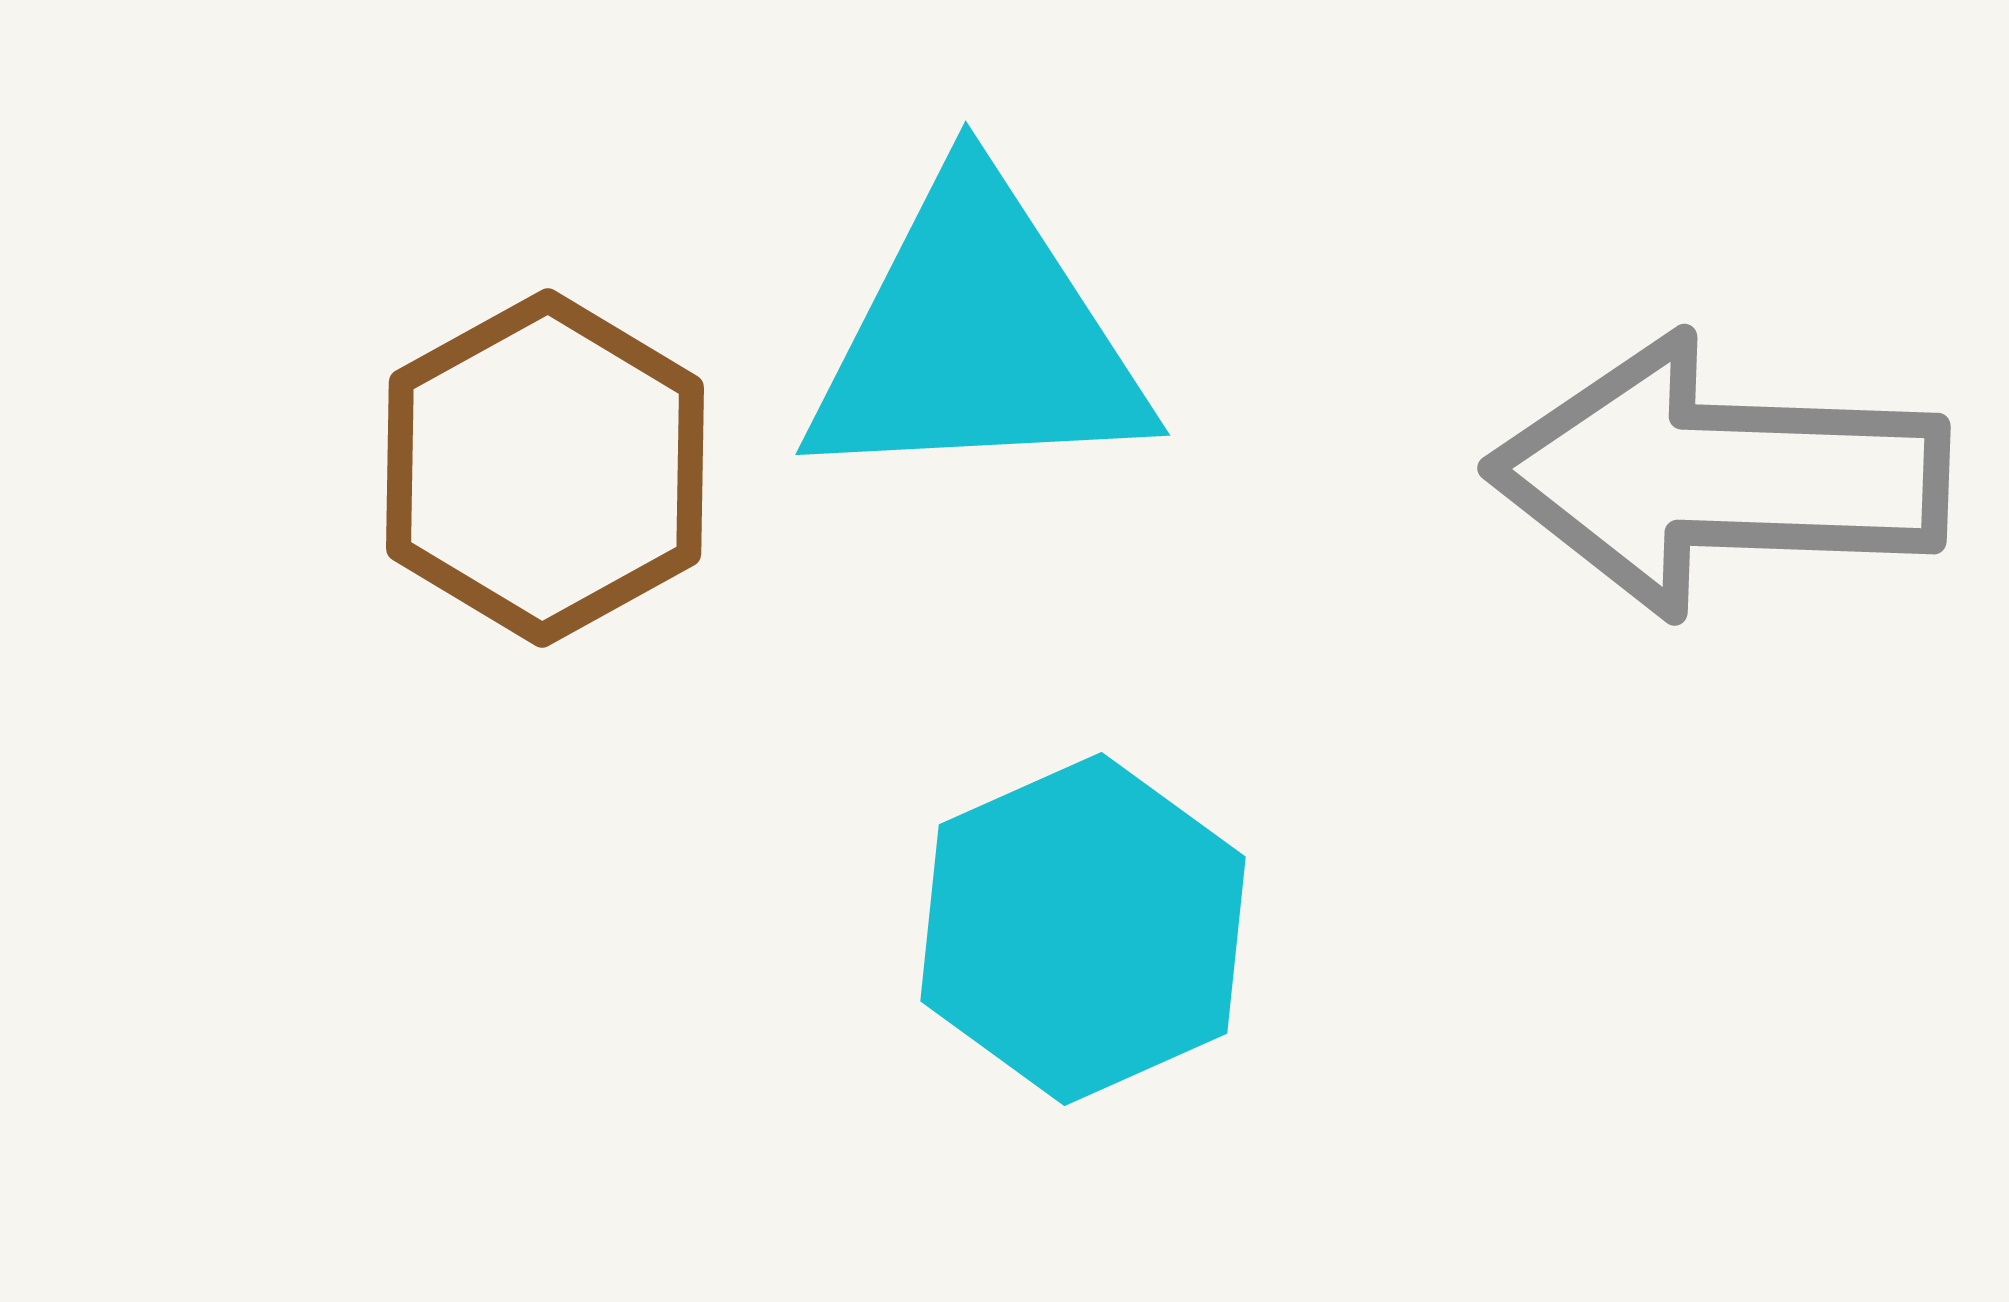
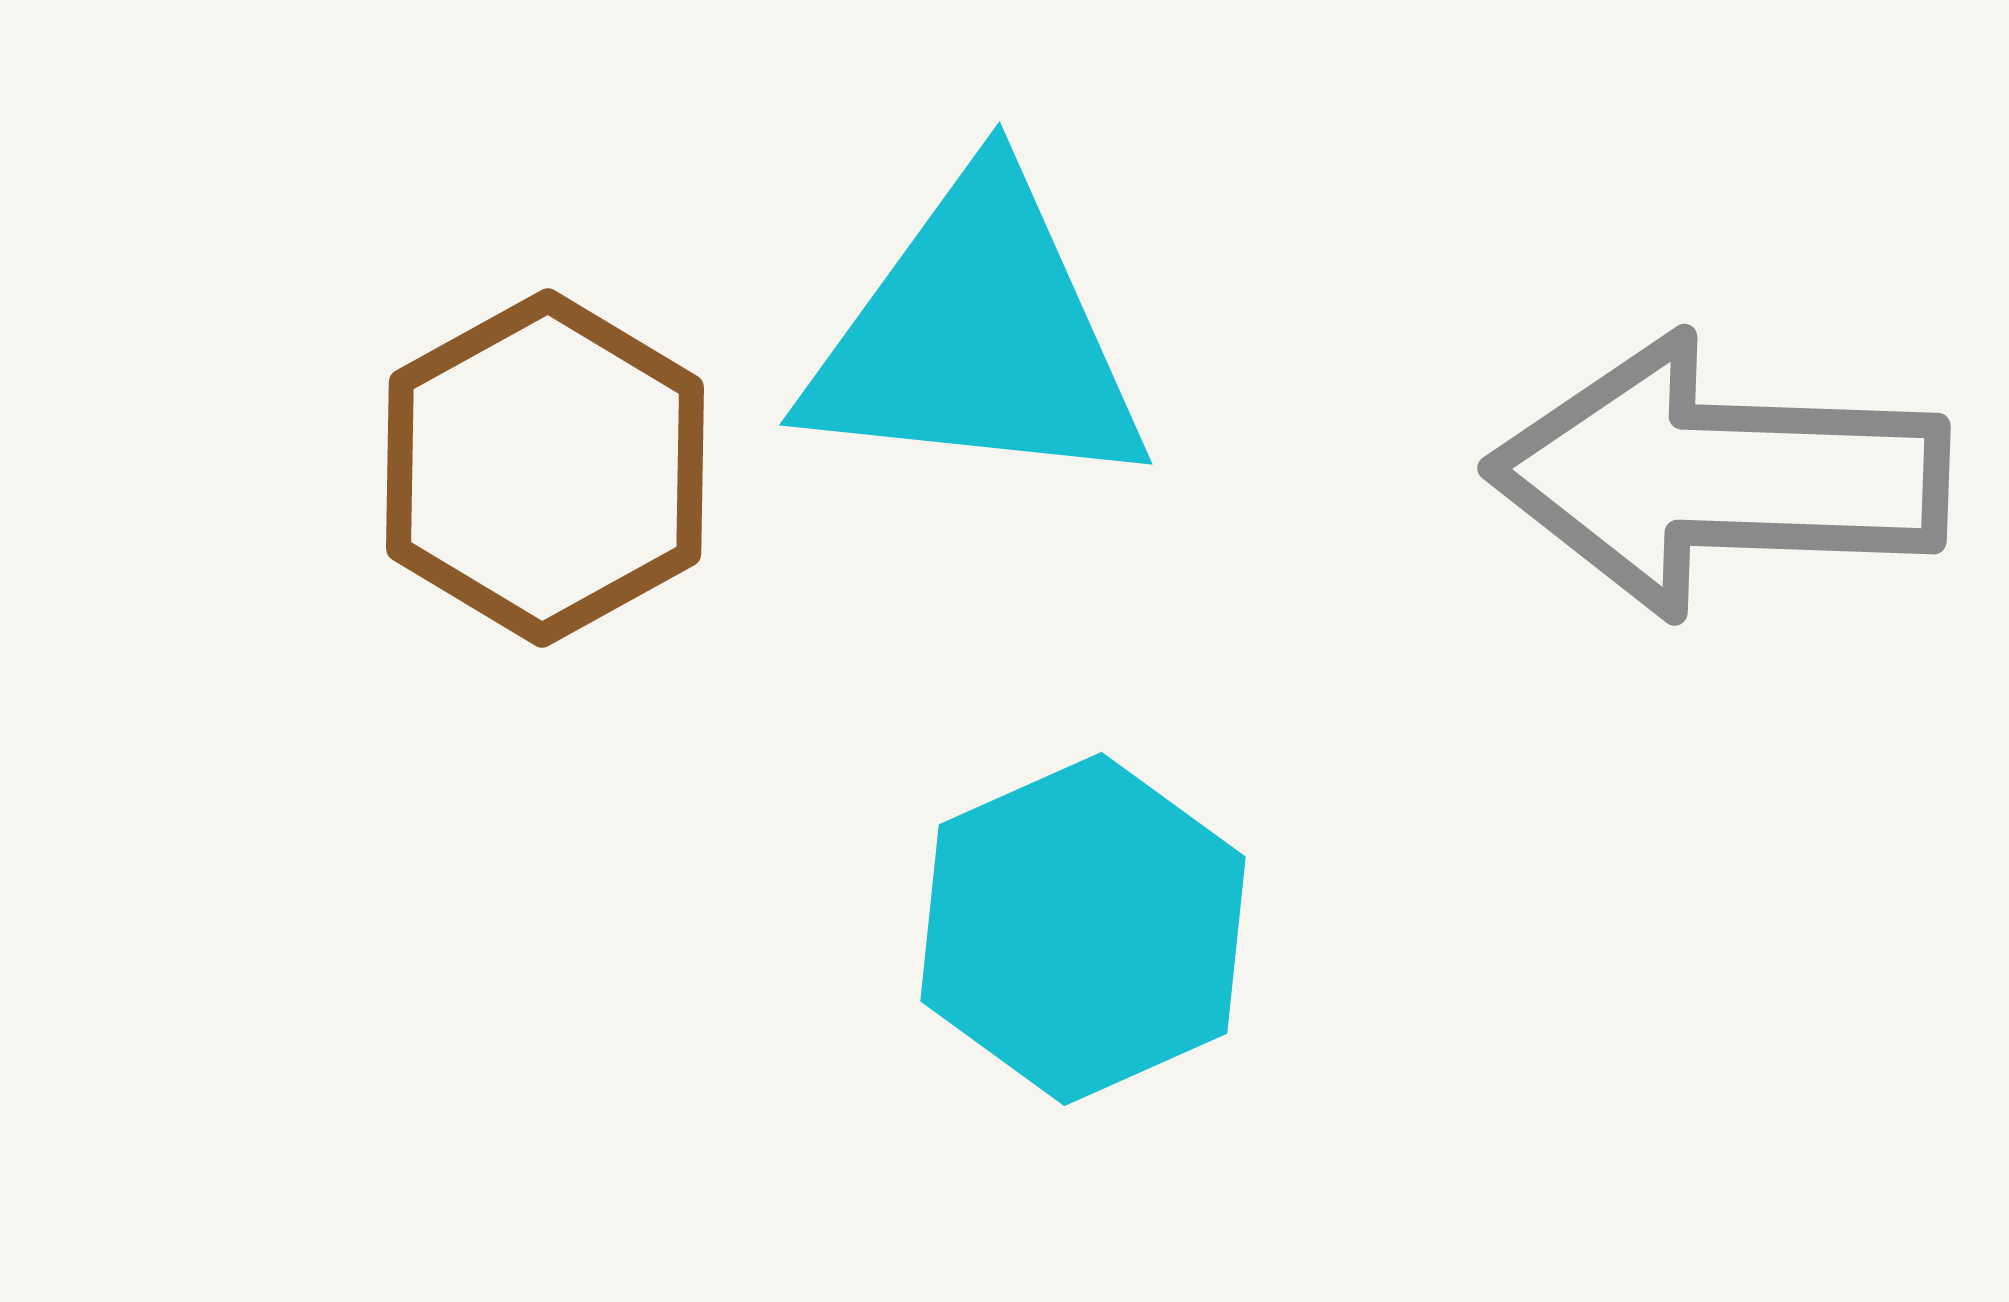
cyan triangle: rotated 9 degrees clockwise
